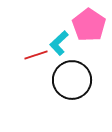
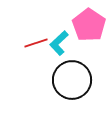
red line: moved 12 px up
